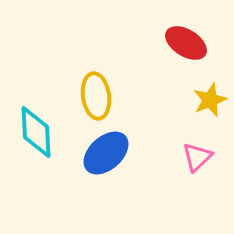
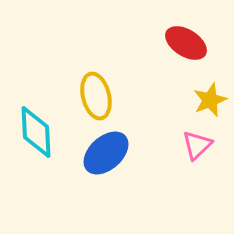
yellow ellipse: rotated 6 degrees counterclockwise
pink triangle: moved 12 px up
